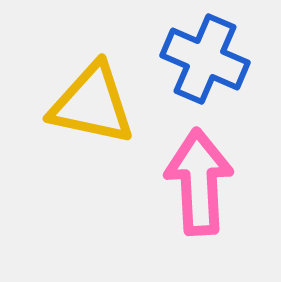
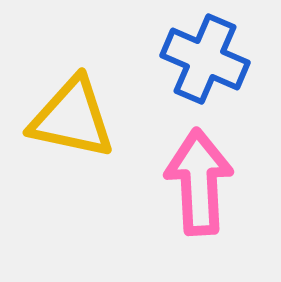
yellow triangle: moved 20 px left, 14 px down
